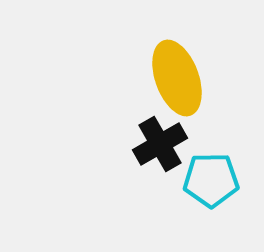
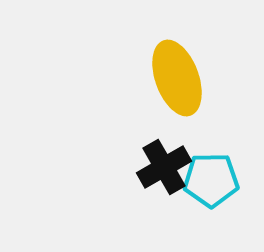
black cross: moved 4 px right, 23 px down
